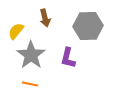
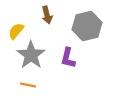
brown arrow: moved 2 px right, 3 px up
gray hexagon: moved 1 px left; rotated 12 degrees counterclockwise
orange line: moved 2 px left, 1 px down
